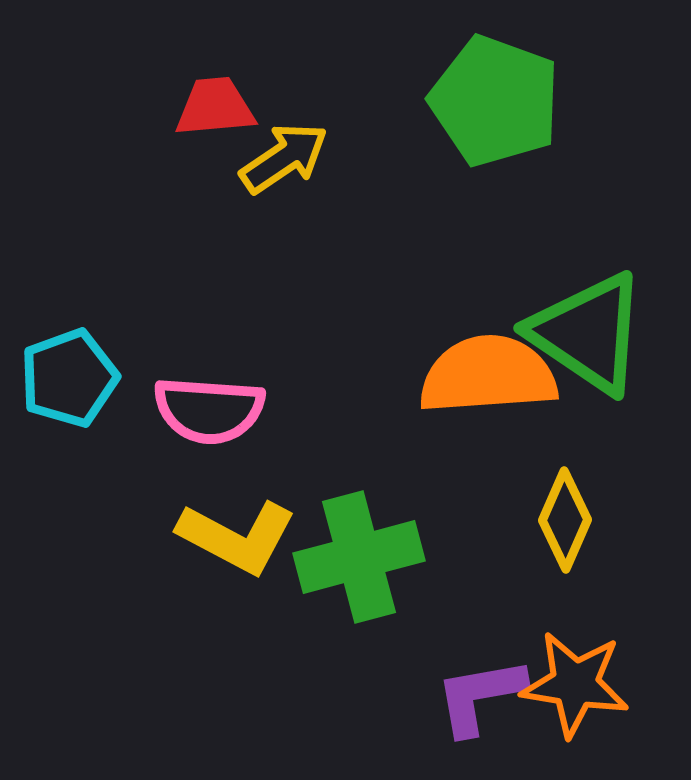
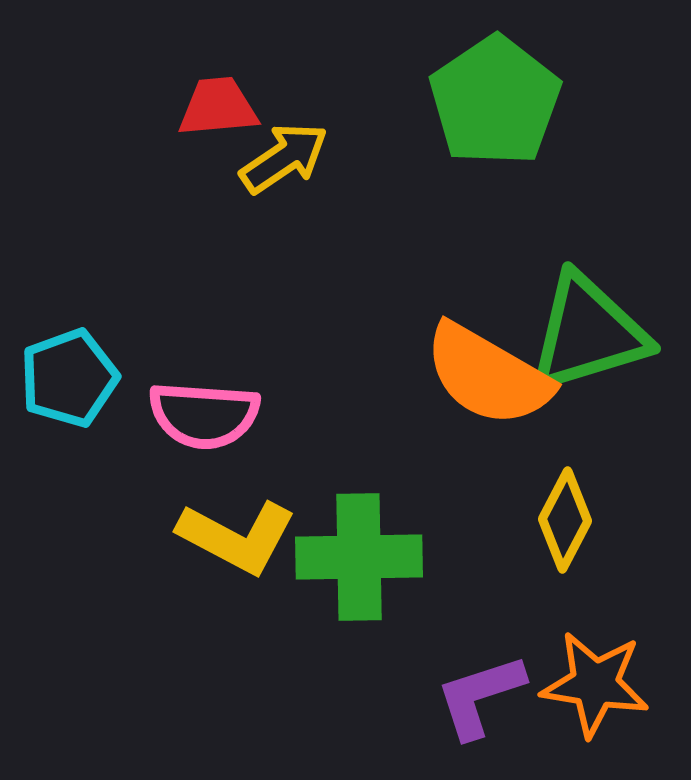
green pentagon: rotated 18 degrees clockwise
red trapezoid: moved 3 px right
green triangle: rotated 51 degrees counterclockwise
orange semicircle: rotated 146 degrees counterclockwise
pink semicircle: moved 5 px left, 5 px down
yellow diamond: rotated 4 degrees clockwise
green cross: rotated 14 degrees clockwise
orange star: moved 20 px right
purple L-shape: rotated 8 degrees counterclockwise
